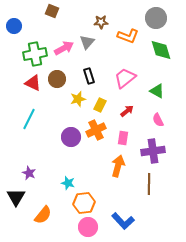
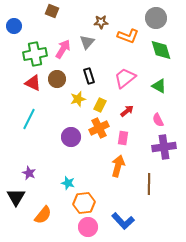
pink arrow: moved 1 px left, 1 px down; rotated 30 degrees counterclockwise
green triangle: moved 2 px right, 5 px up
orange cross: moved 3 px right, 2 px up
purple cross: moved 11 px right, 4 px up
